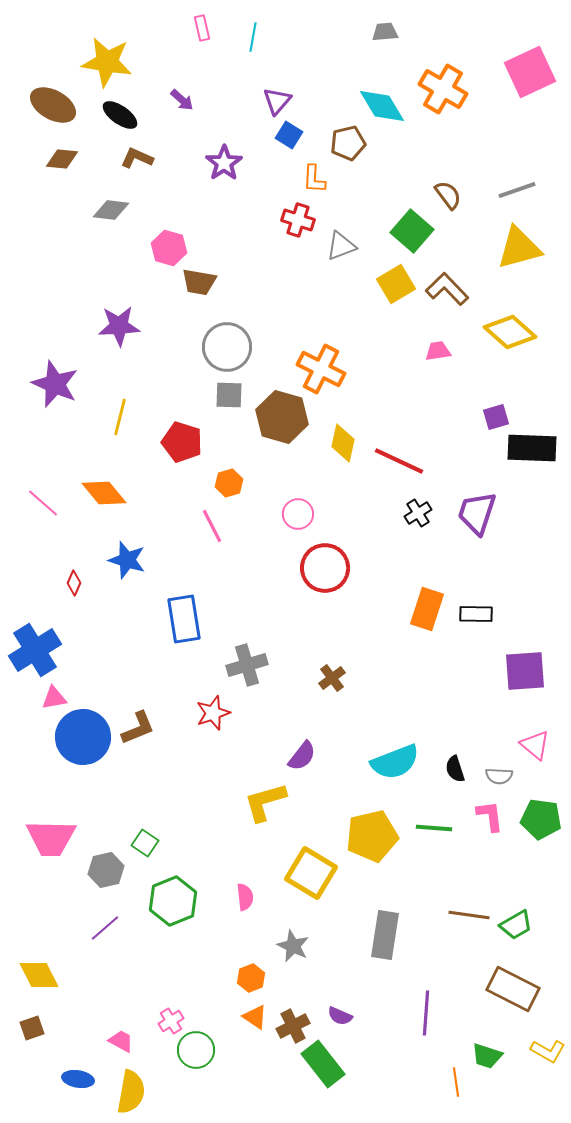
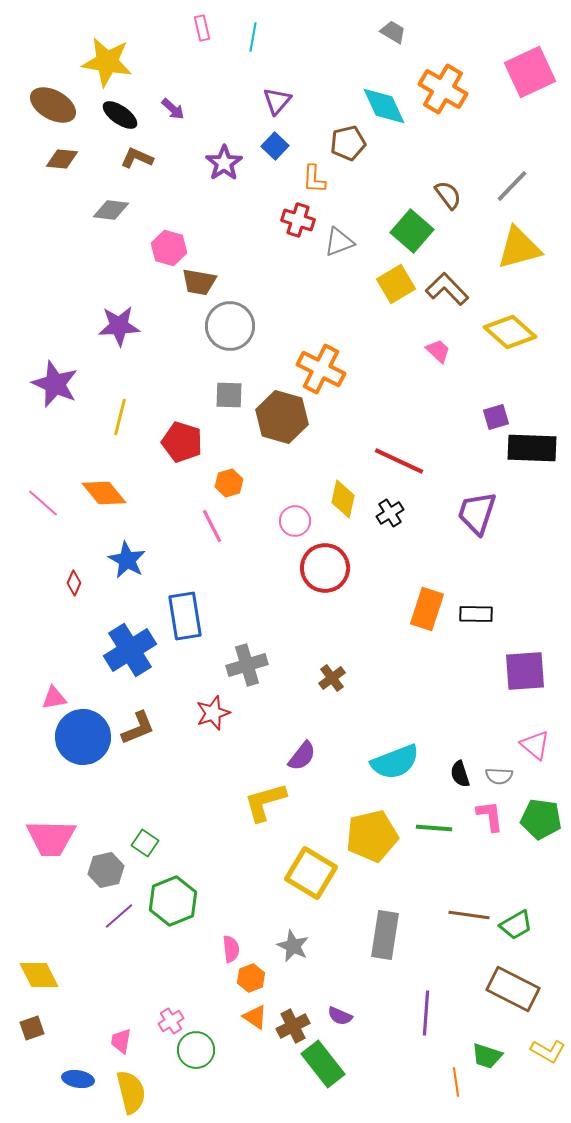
gray trapezoid at (385, 32): moved 8 px right; rotated 36 degrees clockwise
purple arrow at (182, 100): moved 9 px left, 9 px down
cyan diamond at (382, 106): moved 2 px right; rotated 6 degrees clockwise
blue square at (289, 135): moved 14 px left, 11 px down; rotated 12 degrees clockwise
gray line at (517, 190): moved 5 px left, 4 px up; rotated 27 degrees counterclockwise
gray triangle at (341, 246): moved 2 px left, 4 px up
gray circle at (227, 347): moved 3 px right, 21 px up
pink trapezoid at (438, 351): rotated 52 degrees clockwise
yellow diamond at (343, 443): moved 56 px down
black cross at (418, 513): moved 28 px left
pink circle at (298, 514): moved 3 px left, 7 px down
blue star at (127, 560): rotated 12 degrees clockwise
blue rectangle at (184, 619): moved 1 px right, 3 px up
blue cross at (35, 650): moved 95 px right
black semicircle at (455, 769): moved 5 px right, 5 px down
pink semicircle at (245, 897): moved 14 px left, 52 px down
purple line at (105, 928): moved 14 px right, 12 px up
pink trapezoid at (121, 1041): rotated 108 degrees counterclockwise
yellow semicircle at (131, 1092): rotated 24 degrees counterclockwise
